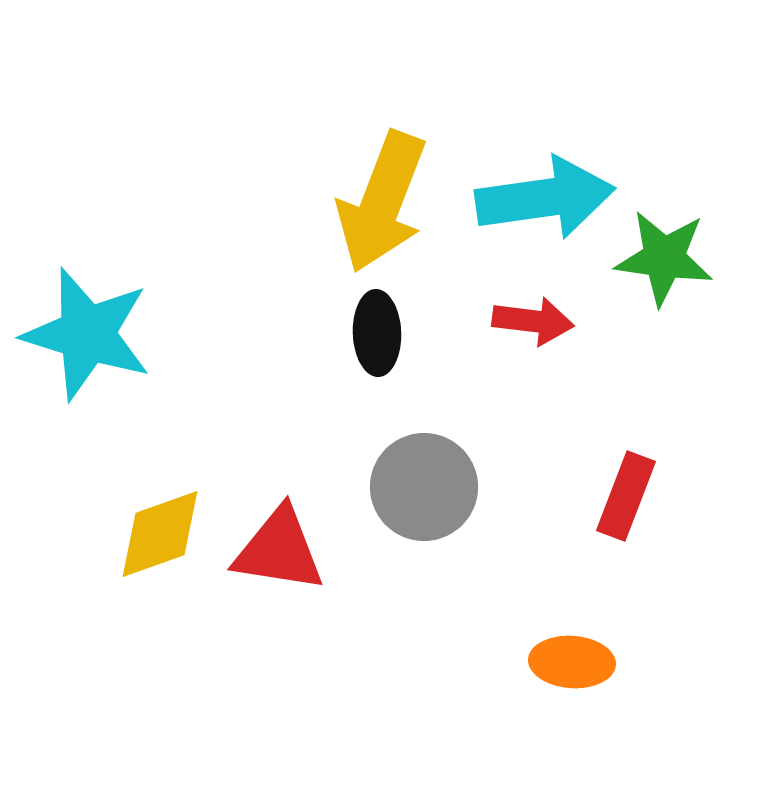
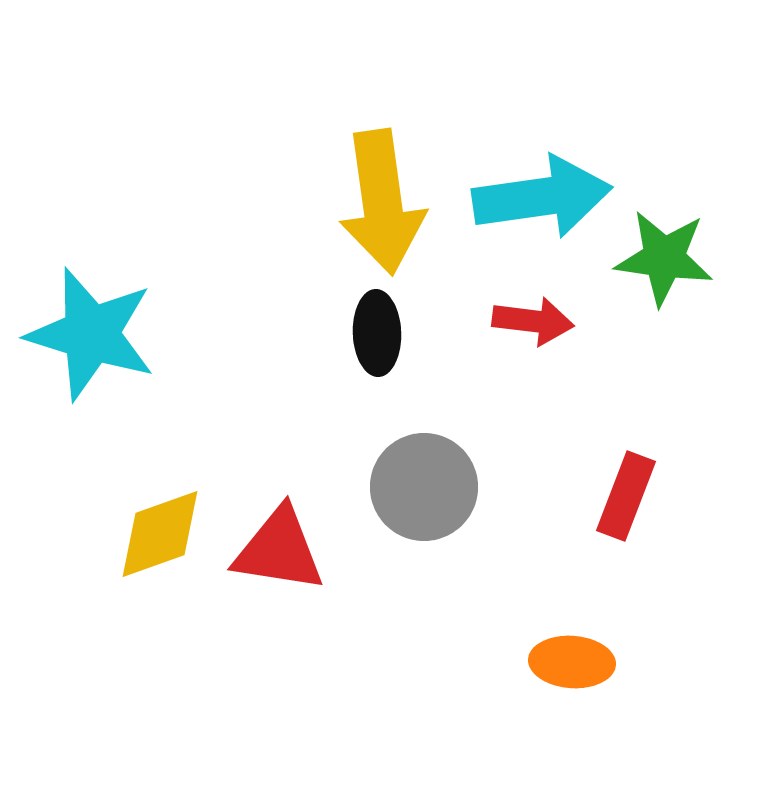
cyan arrow: moved 3 px left, 1 px up
yellow arrow: rotated 29 degrees counterclockwise
cyan star: moved 4 px right
